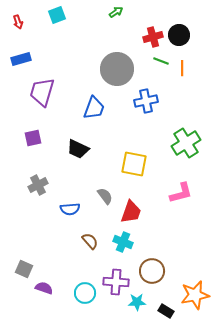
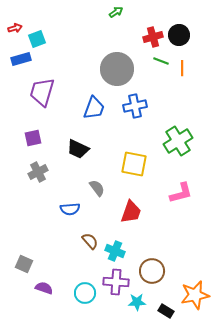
cyan square: moved 20 px left, 24 px down
red arrow: moved 3 px left, 6 px down; rotated 88 degrees counterclockwise
blue cross: moved 11 px left, 5 px down
green cross: moved 8 px left, 2 px up
gray cross: moved 13 px up
gray semicircle: moved 8 px left, 8 px up
cyan cross: moved 8 px left, 9 px down
gray square: moved 5 px up
